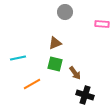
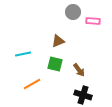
gray circle: moved 8 px right
pink rectangle: moved 9 px left, 3 px up
brown triangle: moved 3 px right, 2 px up
cyan line: moved 5 px right, 4 px up
brown arrow: moved 4 px right, 3 px up
black cross: moved 2 px left
